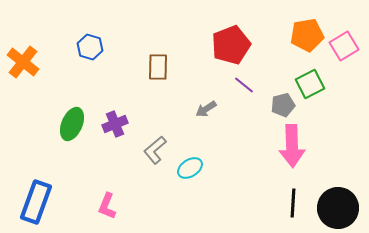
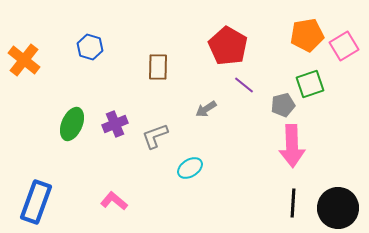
red pentagon: moved 3 px left, 1 px down; rotated 21 degrees counterclockwise
orange cross: moved 1 px right, 2 px up
green square: rotated 8 degrees clockwise
gray L-shape: moved 14 px up; rotated 20 degrees clockwise
pink L-shape: moved 7 px right, 5 px up; rotated 108 degrees clockwise
